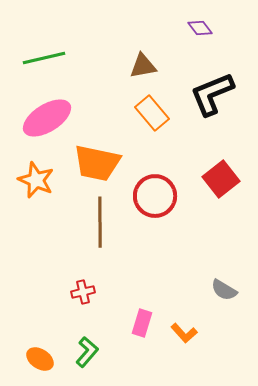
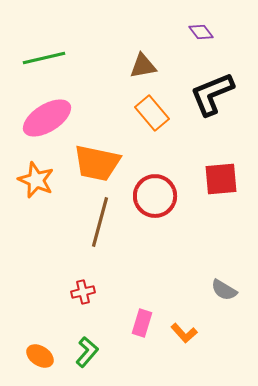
purple diamond: moved 1 px right, 4 px down
red square: rotated 33 degrees clockwise
brown line: rotated 15 degrees clockwise
orange ellipse: moved 3 px up
